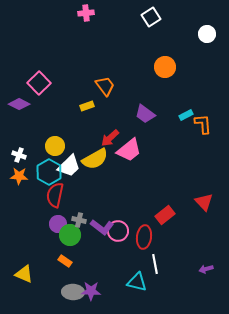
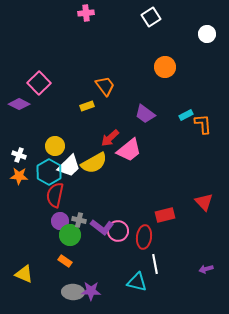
yellow semicircle: moved 1 px left, 4 px down
red rectangle: rotated 24 degrees clockwise
purple circle: moved 2 px right, 3 px up
